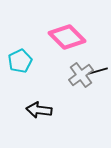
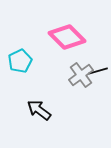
black arrow: rotated 30 degrees clockwise
